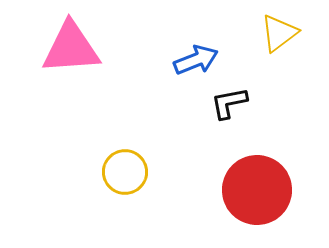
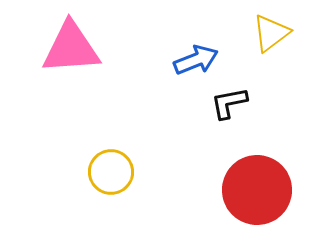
yellow triangle: moved 8 px left
yellow circle: moved 14 px left
